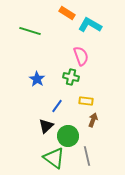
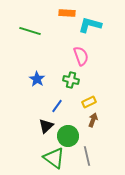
orange rectangle: rotated 28 degrees counterclockwise
cyan L-shape: rotated 15 degrees counterclockwise
green cross: moved 3 px down
yellow rectangle: moved 3 px right, 1 px down; rotated 32 degrees counterclockwise
